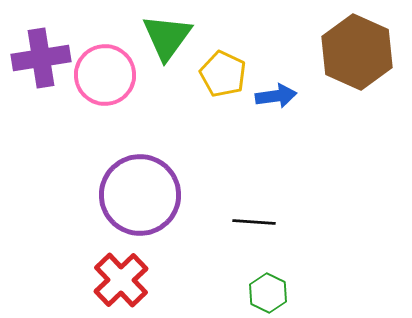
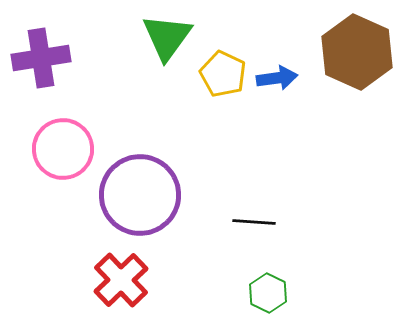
pink circle: moved 42 px left, 74 px down
blue arrow: moved 1 px right, 18 px up
